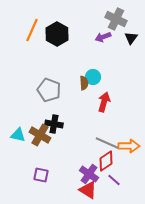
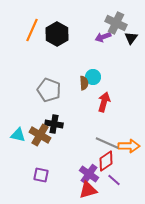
gray cross: moved 4 px down
red triangle: rotated 48 degrees counterclockwise
